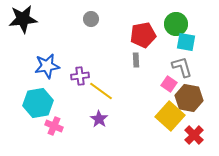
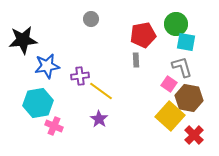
black star: moved 21 px down
